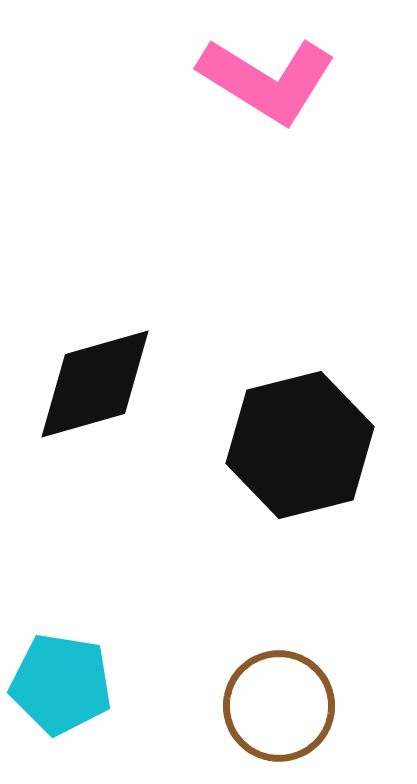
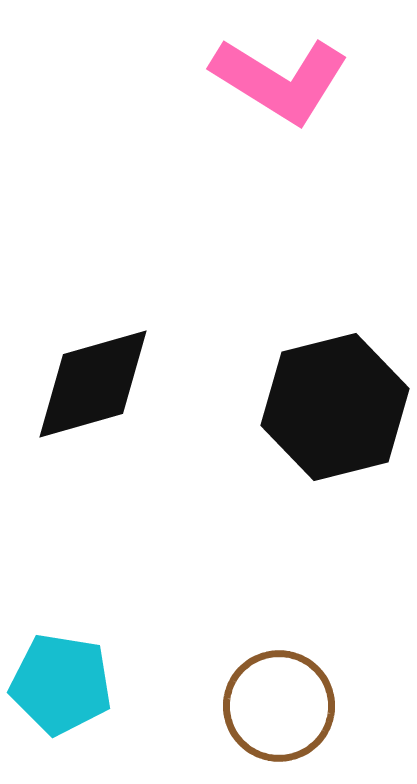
pink L-shape: moved 13 px right
black diamond: moved 2 px left
black hexagon: moved 35 px right, 38 px up
